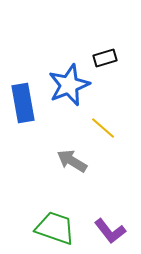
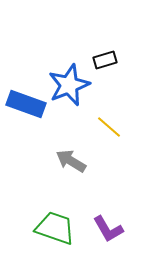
black rectangle: moved 2 px down
blue rectangle: moved 3 px right, 1 px down; rotated 60 degrees counterclockwise
yellow line: moved 6 px right, 1 px up
gray arrow: moved 1 px left
purple L-shape: moved 2 px left, 2 px up; rotated 8 degrees clockwise
